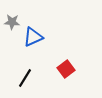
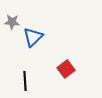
blue triangle: rotated 20 degrees counterclockwise
black line: moved 3 px down; rotated 36 degrees counterclockwise
